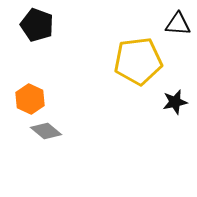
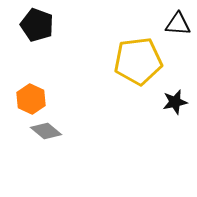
orange hexagon: moved 1 px right
